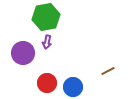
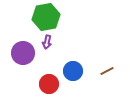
brown line: moved 1 px left
red circle: moved 2 px right, 1 px down
blue circle: moved 16 px up
